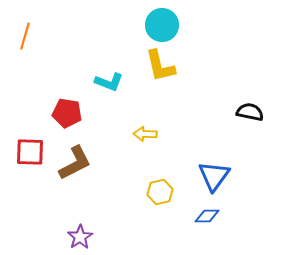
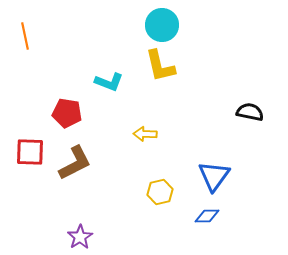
orange line: rotated 28 degrees counterclockwise
